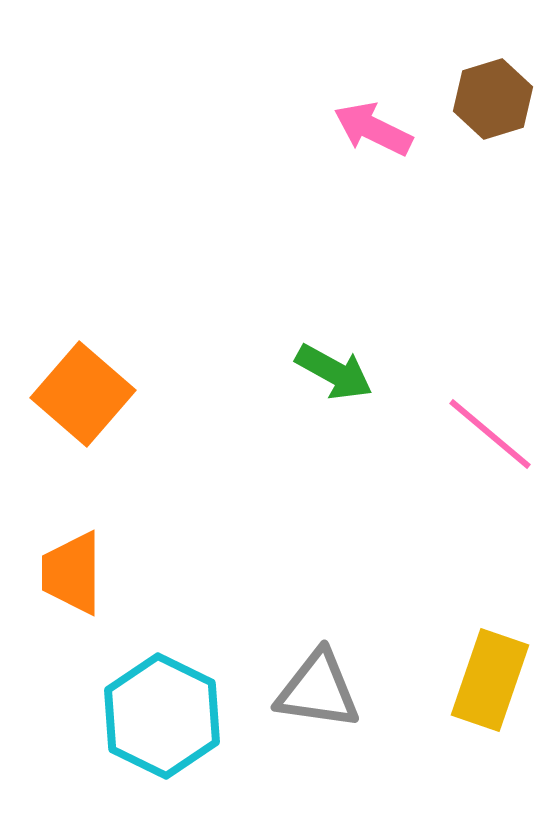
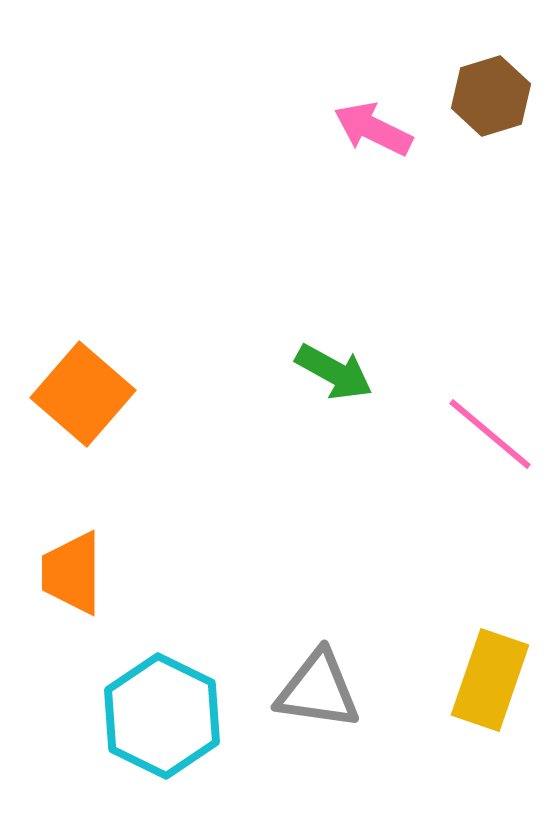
brown hexagon: moved 2 px left, 3 px up
